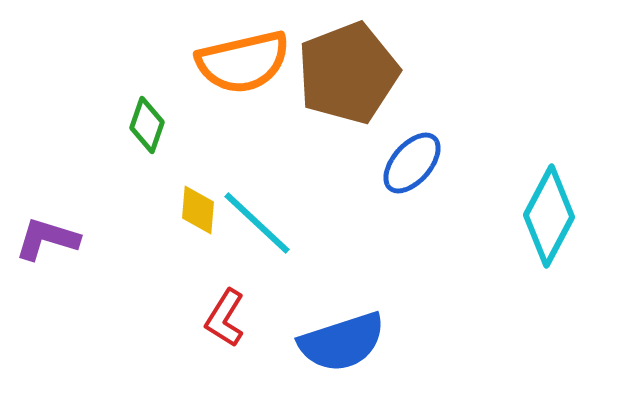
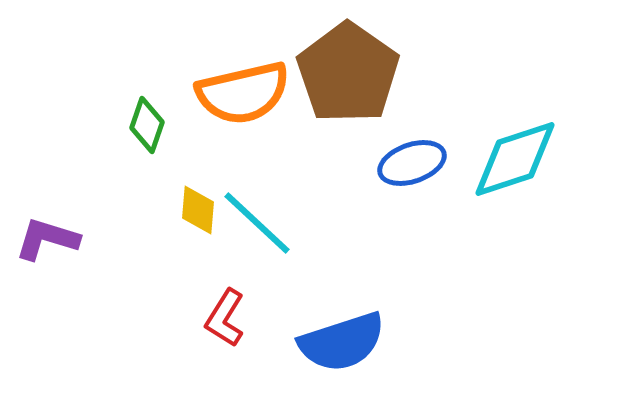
orange semicircle: moved 31 px down
brown pentagon: rotated 16 degrees counterclockwise
blue ellipse: rotated 30 degrees clockwise
cyan diamond: moved 34 px left, 57 px up; rotated 44 degrees clockwise
